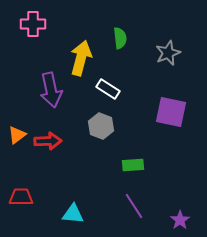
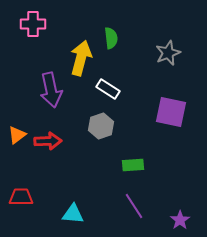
green semicircle: moved 9 px left
gray hexagon: rotated 20 degrees clockwise
